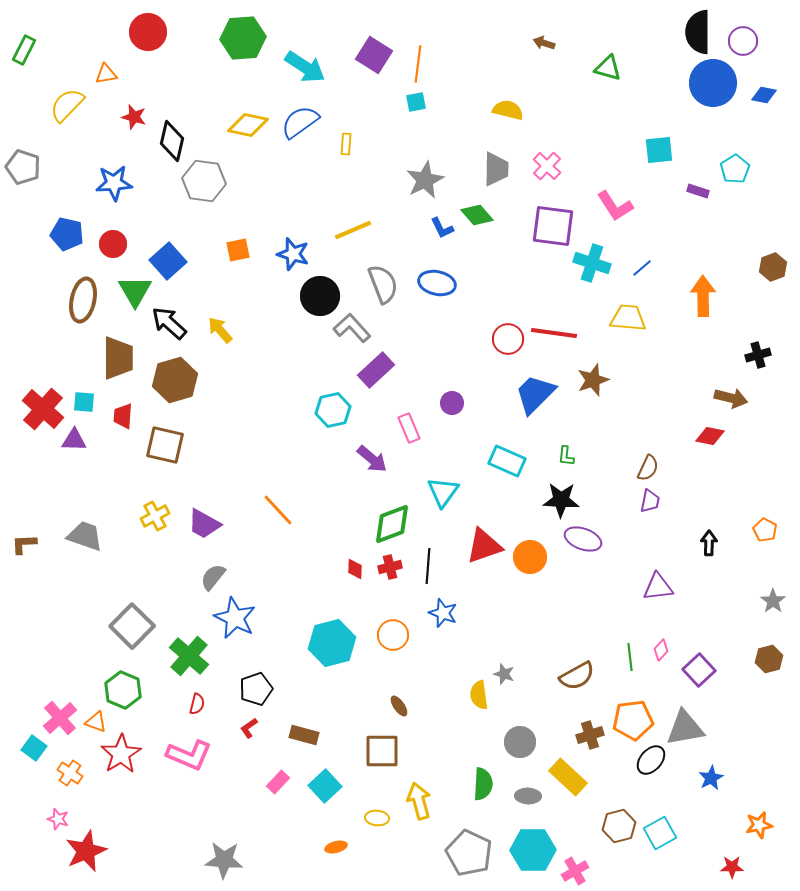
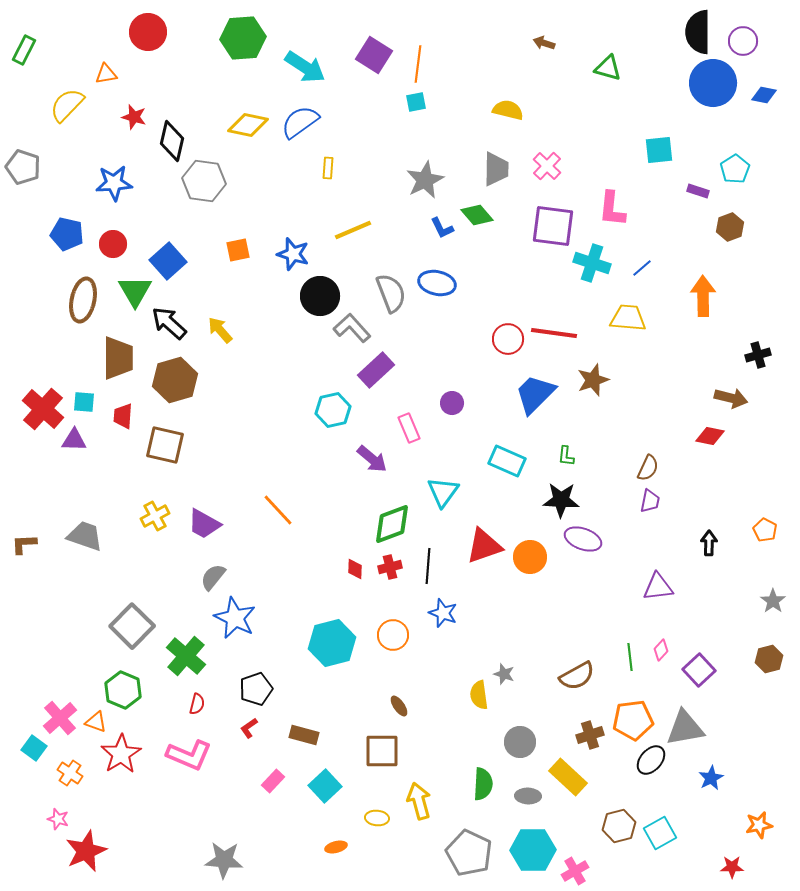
yellow rectangle at (346, 144): moved 18 px left, 24 px down
pink L-shape at (615, 206): moved 3 px left, 3 px down; rotated 39 degrees clockwise
brown hexagon at (773, 267): moved 43 px left, 40 px up
gray semicircle at (383, 284): moved 8 px right, 9 px down
green cross at (189, 656): moved 3 px left
pink rectangle at (278, 782): moved 5 px left, 1 px up
